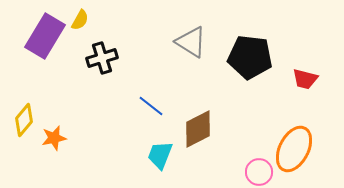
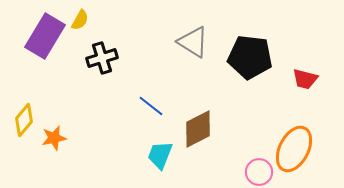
gray triangle: moved 2 px right
